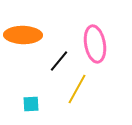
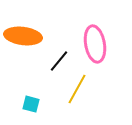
orange ellipse: moved 1 px down; rotated 6 degrees clockwise
cyan square: rotated 18 degrees clockwise
